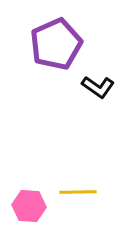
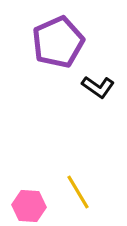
purple pentagon: moved 2 px right, 2 px up
yellow line: rotated 60 degrees clockwise
